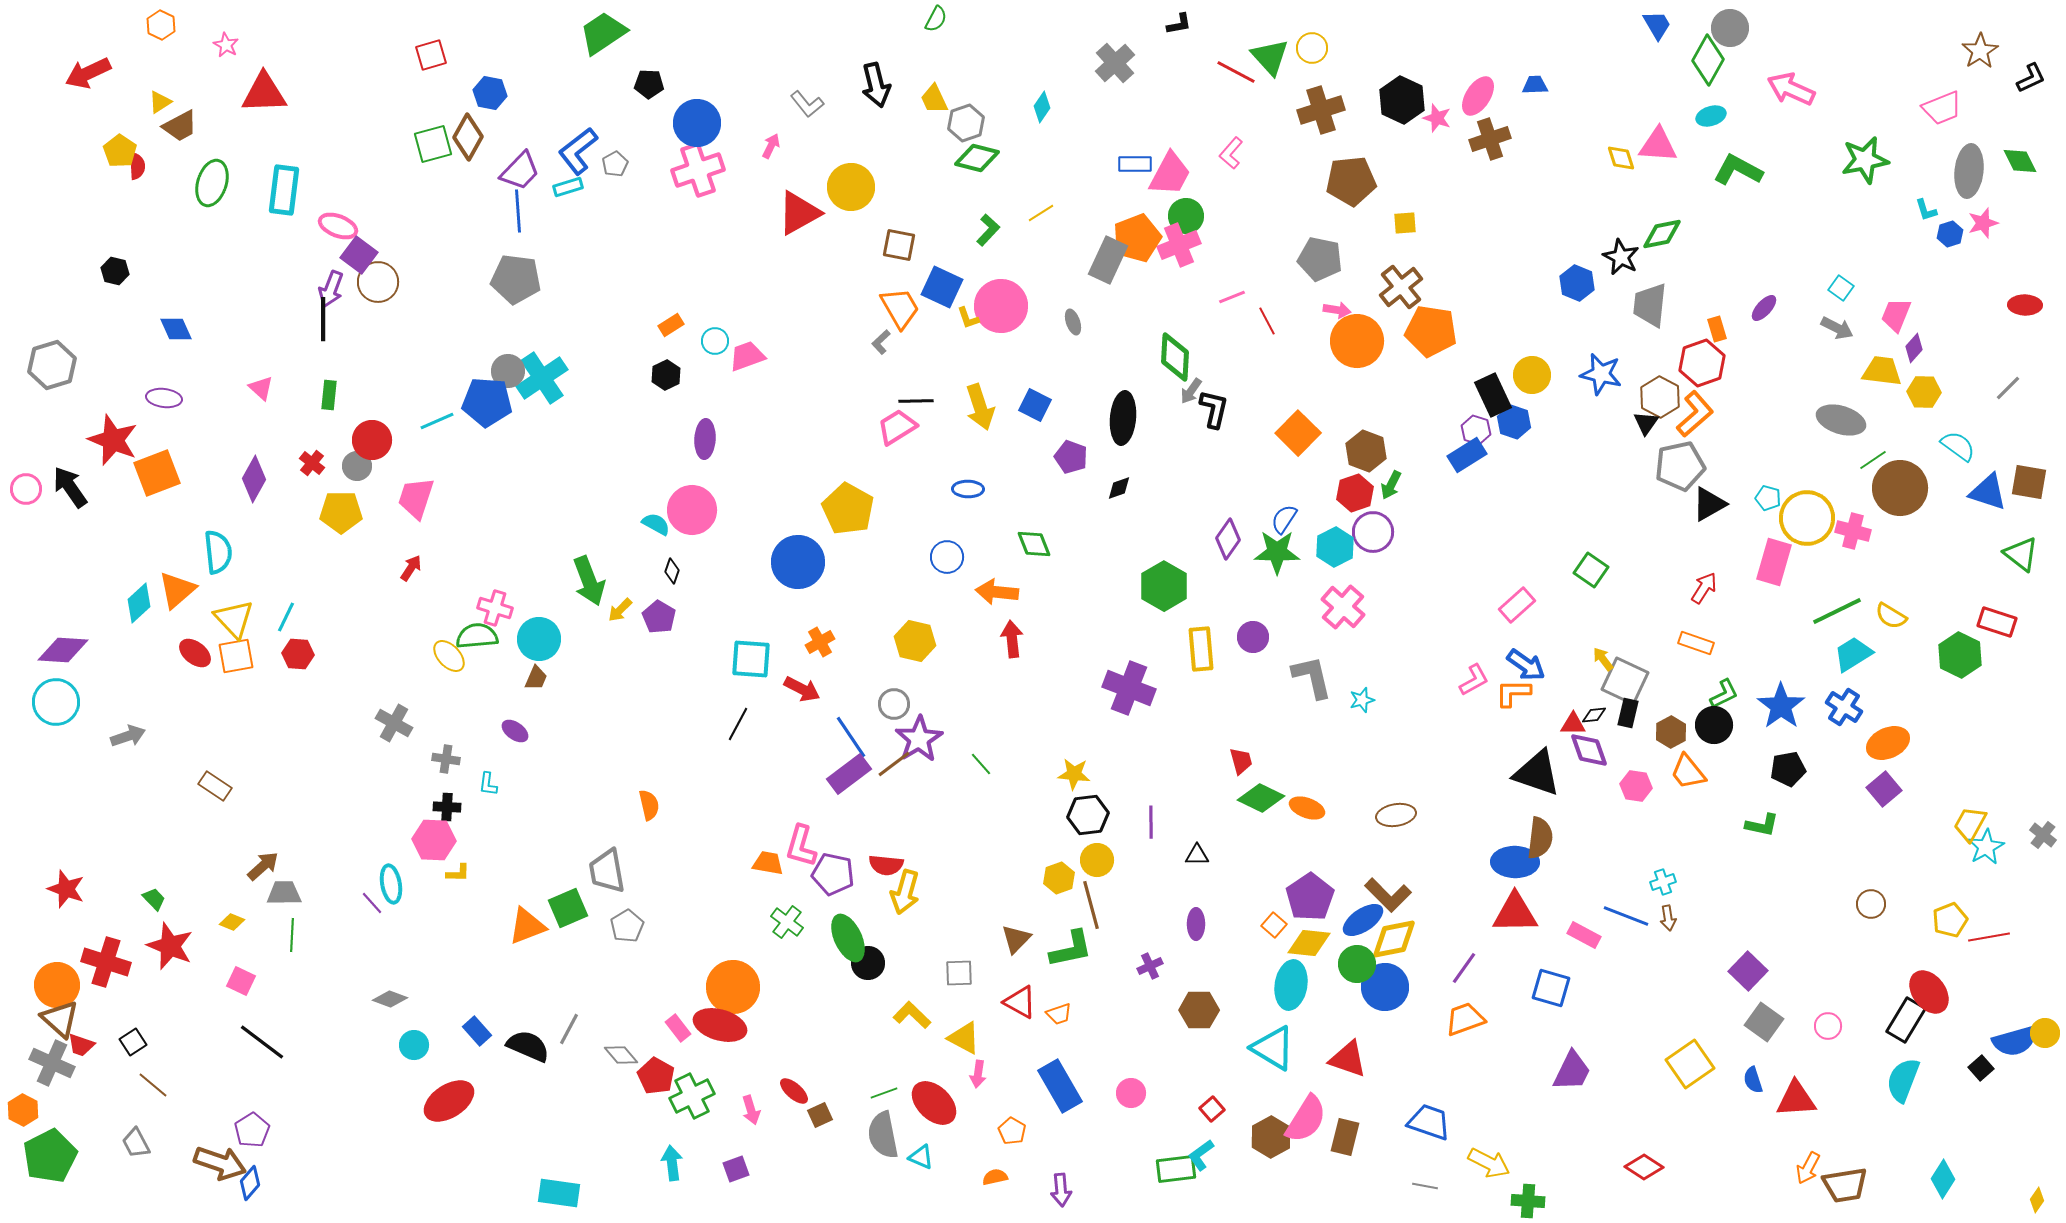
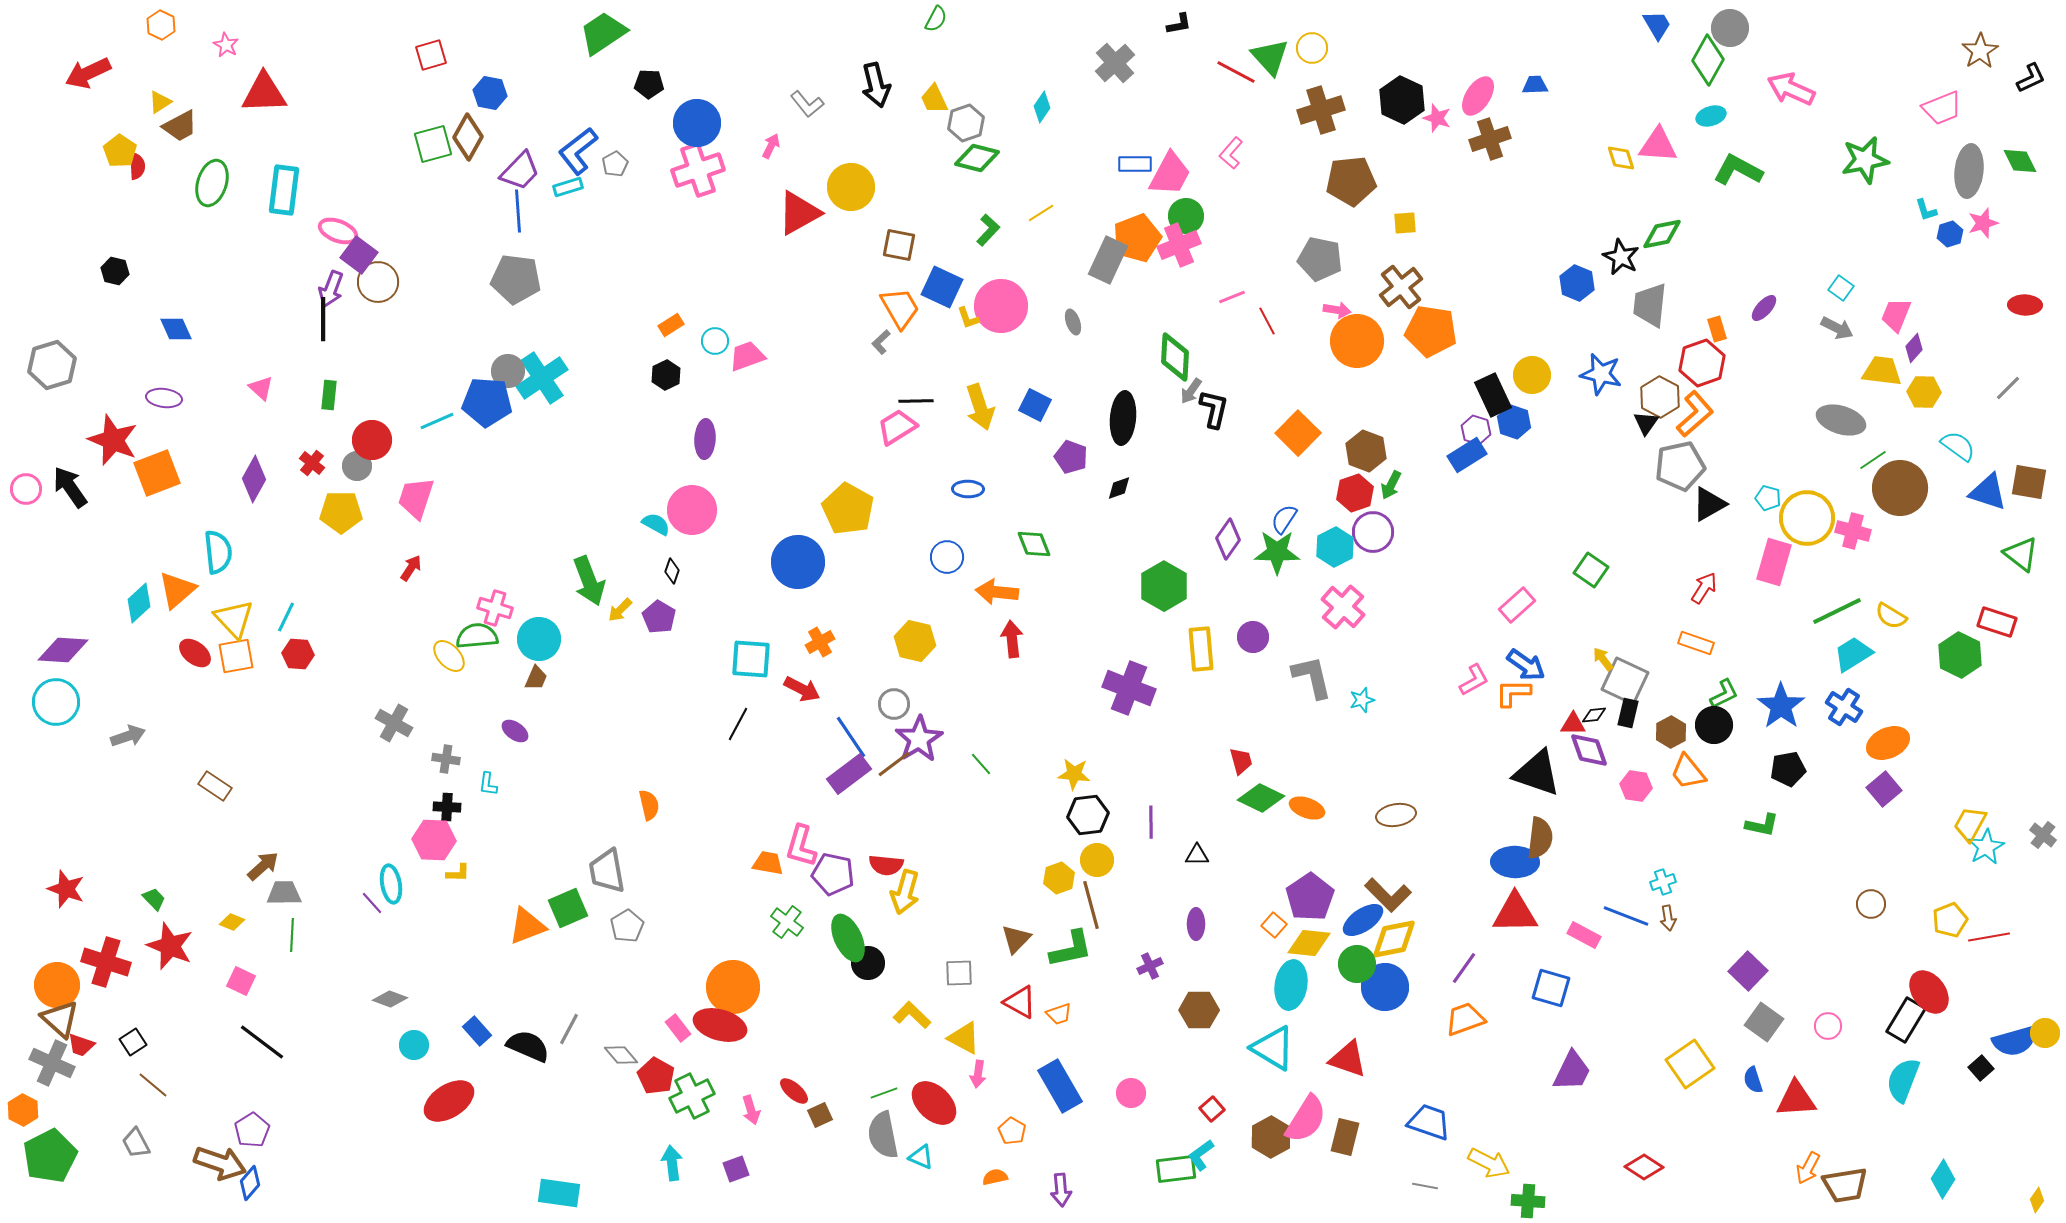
pink ellipse at (338, 226): moved 5 px down
